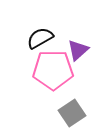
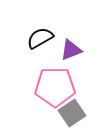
purple triangle: moved 7 px left; rotated 20 degrees clockwise
pink pentagon: moved 2 px right, 17 px down
